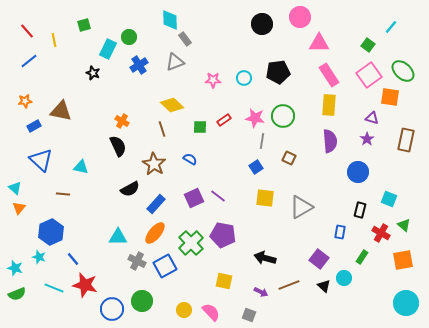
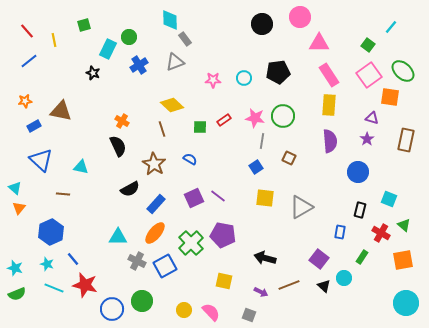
cyan star at (39, 257): moved 8 px right, 7 px down
